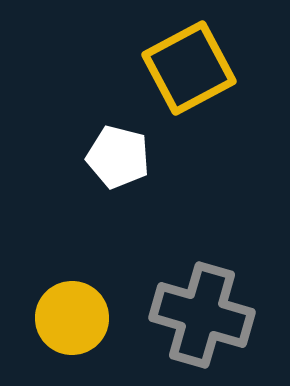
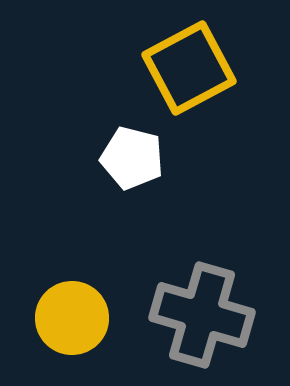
white pentagon: moved 14 px right, 1 px down
